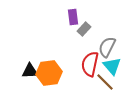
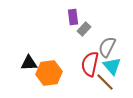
black triangle: moved 1 px left, 8 px up
